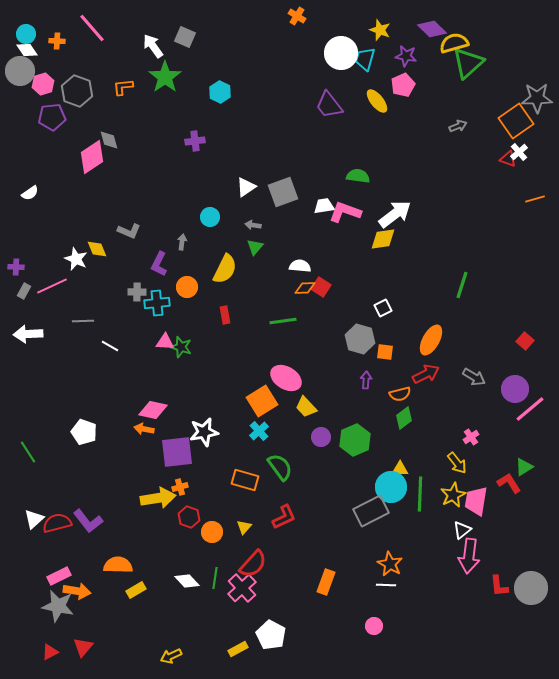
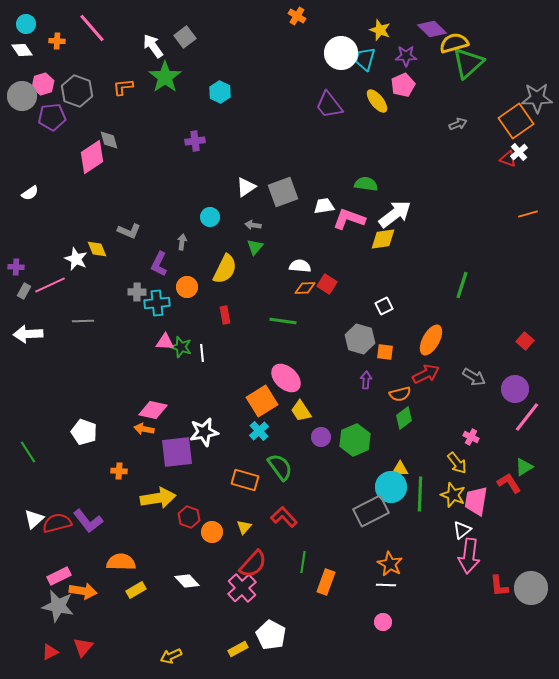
cyan circle at (26, 34): moved 10 px up
gray square at (185, 37): rotated 30 degrees clockwise
white diamond at (27, 50): moved 5 px left
purple star at (406, 56): rotated 10 degrees counterclockwise
gray circle at (20, 71): moved 2 px right, 25 px down
gray arrow at (458, 126): moved 2 px up
green semicircle at (358, 176): moved 8 px right, 8 px down
orange line at (535, 199): moved 7 px left, 15 px down
pink L-shape at (345, 212): moved 4 px right, 7 px down
pink line at (52, 286): moved 2 px left, 1 px up
red square at (321, 287): moved 6 px right, 3 px up
white square at (383, 308): moved 1 px right, 2 px up
green line at (283, 321): rotated 16 degrees clockwise
white line at (110, 346): moved 92 px right, 7 px down; rotated 54 degrees clockwise
pink ellipse at (286, 378): rotated 12 degrees clockwise
yellow trapezoid at (306, 407): moved 5 px left, 4 px down; rotated 10 degrees clockwise
pink line at (530, 409): moved 3 px left, 8 px down; rotated 12 degrees counterclockwise
pink cross at (471, 437): rotated 28 degrees counterclockwise
orange cross at (180, 487): moved 61 px left, 16 px up; rotated 21 degrees clockwise
yellow star at (453, 495): rotated 25 degrees counterclockwise
red L-shape at (284, 517): rotated 108 degrees counterclockwise
orange semicircle at (118, 565): moved 3 px right, 3 px up
green line at (215, 578): moved 88 px right, 16 px up
orange arrow at (77, 591): moved 6 px right
pink circle at (374, 626): moved 9 px right, 4 px up
